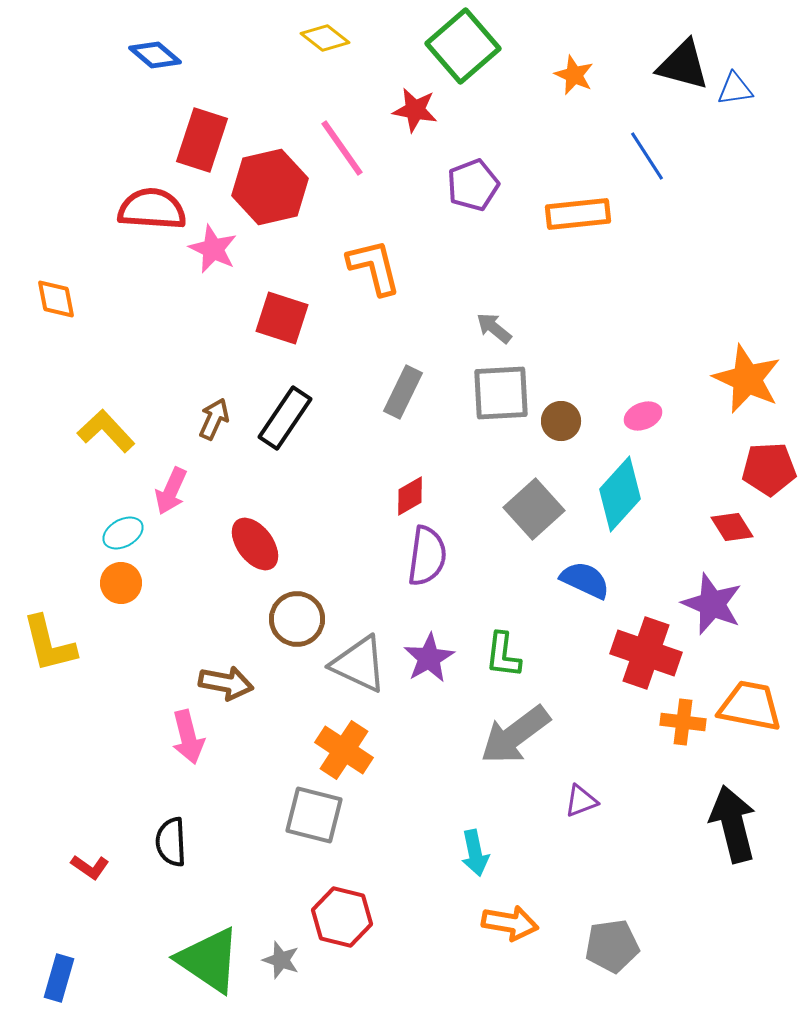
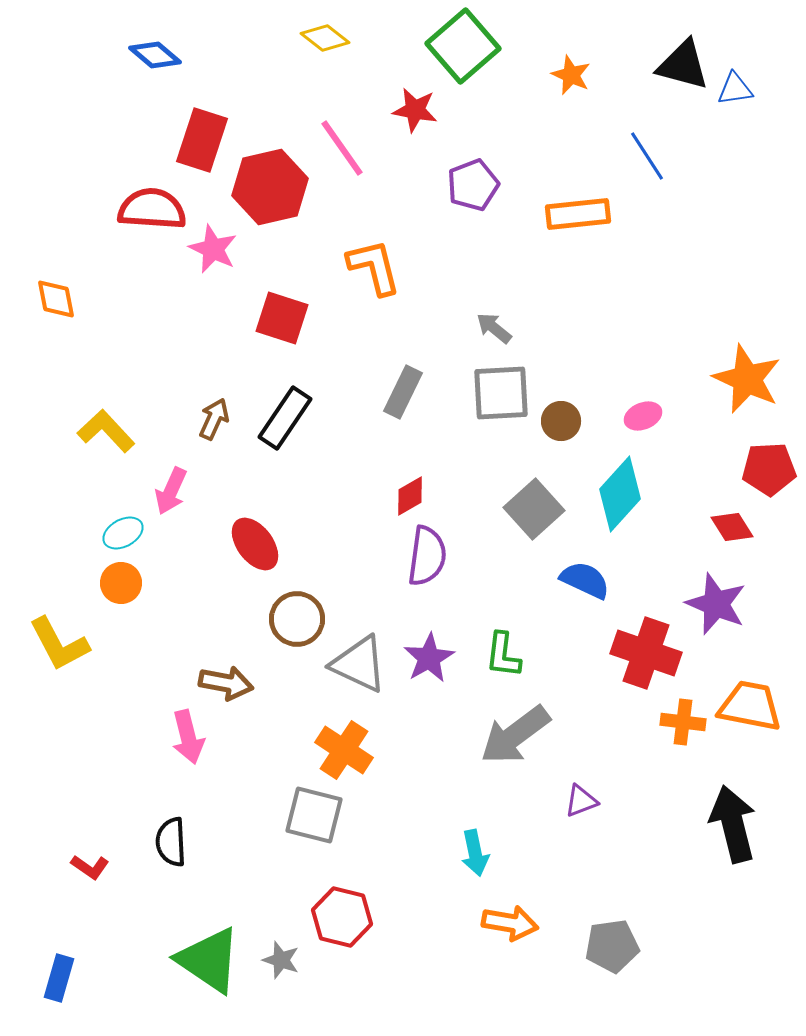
orange star at (574, 75): moved 3 px left
purple star at (712, 604): moved 4 px right
yellow L-shape at (49, 644): moved 10 px right; rotated 14 degrees counterclockwise
